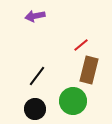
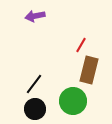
red line: rotated 21 degrees counterclockwise
black line: moved 3 px left, 8 px down
